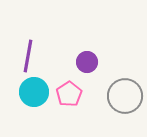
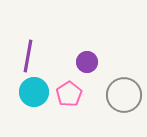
gray circle: moved 1 px left, 1 px up
